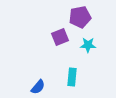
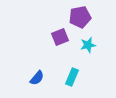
cyan star: rotated 14 degrees counterclockwise
cyan rectangle: rotated 18 degrees clockwise
blue semicircle: moved 1 px left, 9 px up
